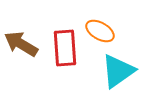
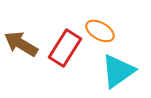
red rectangle: rotated 36 degrees clockwise
